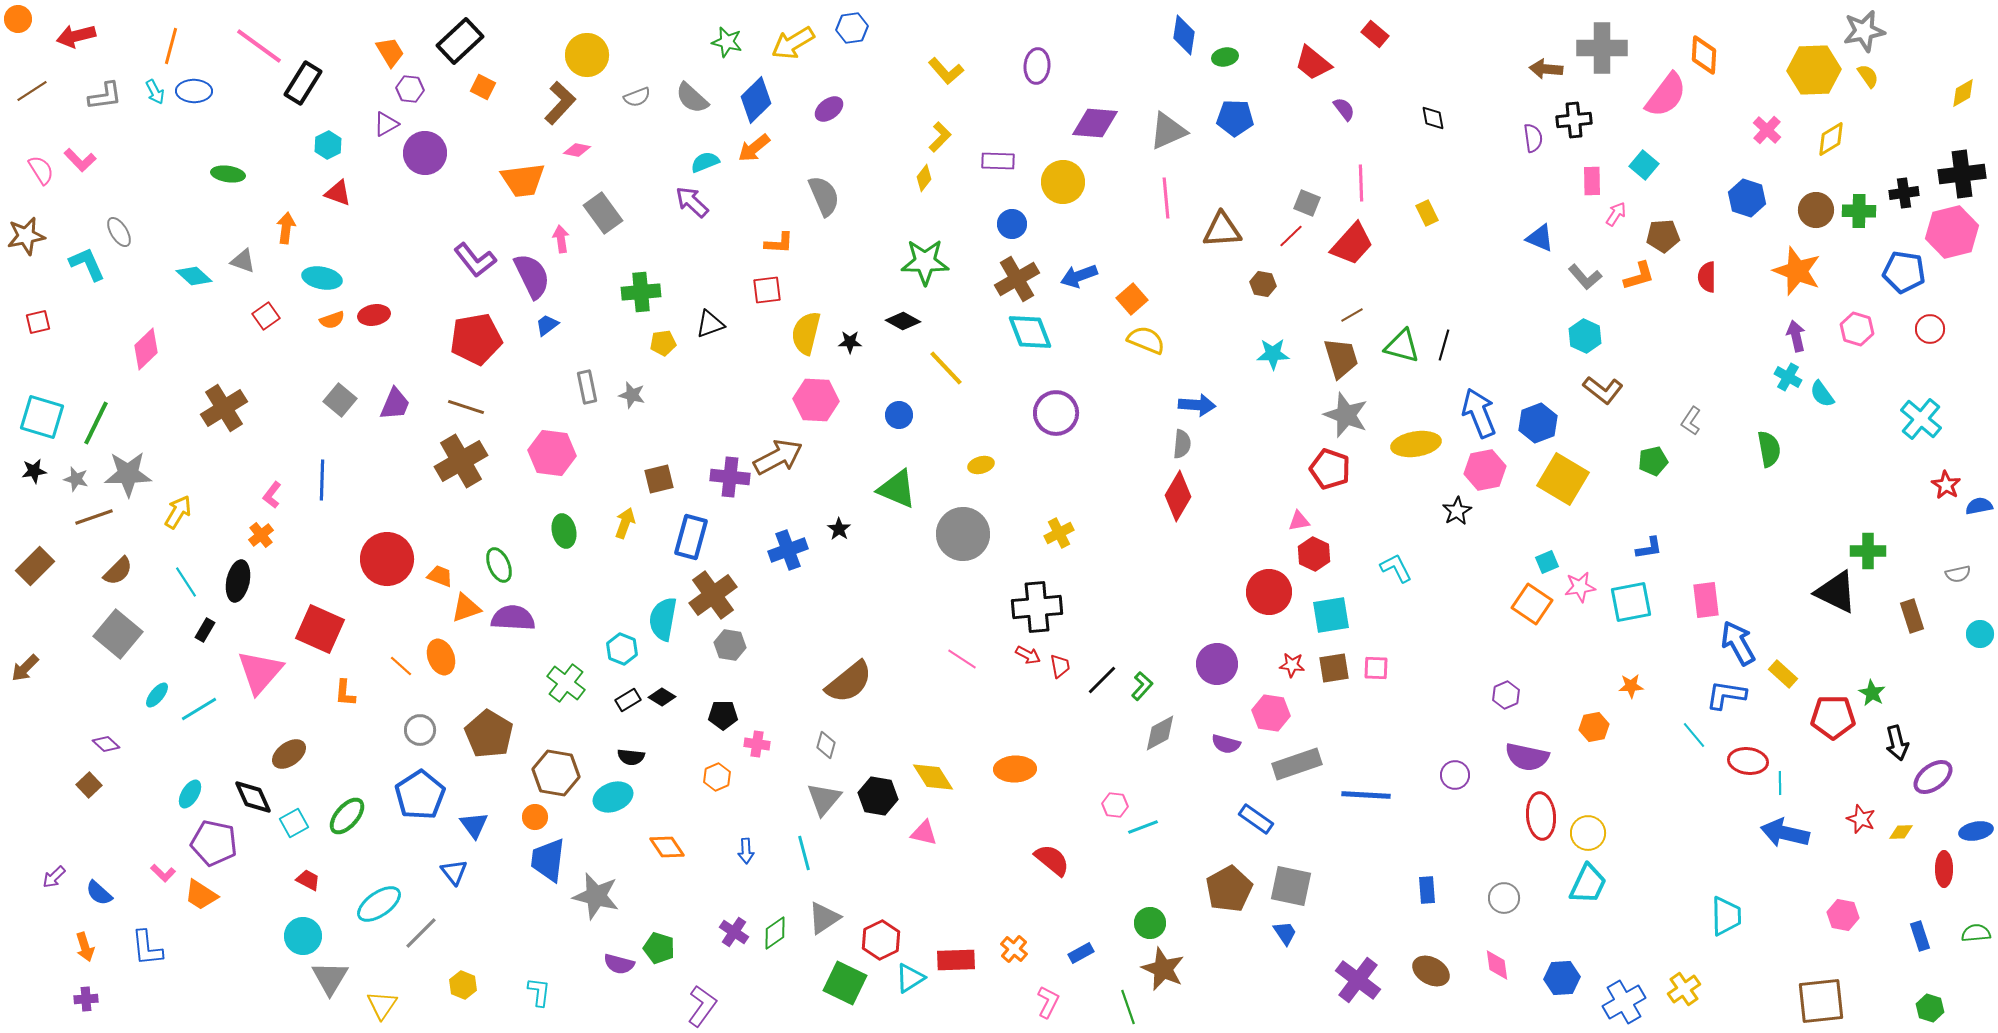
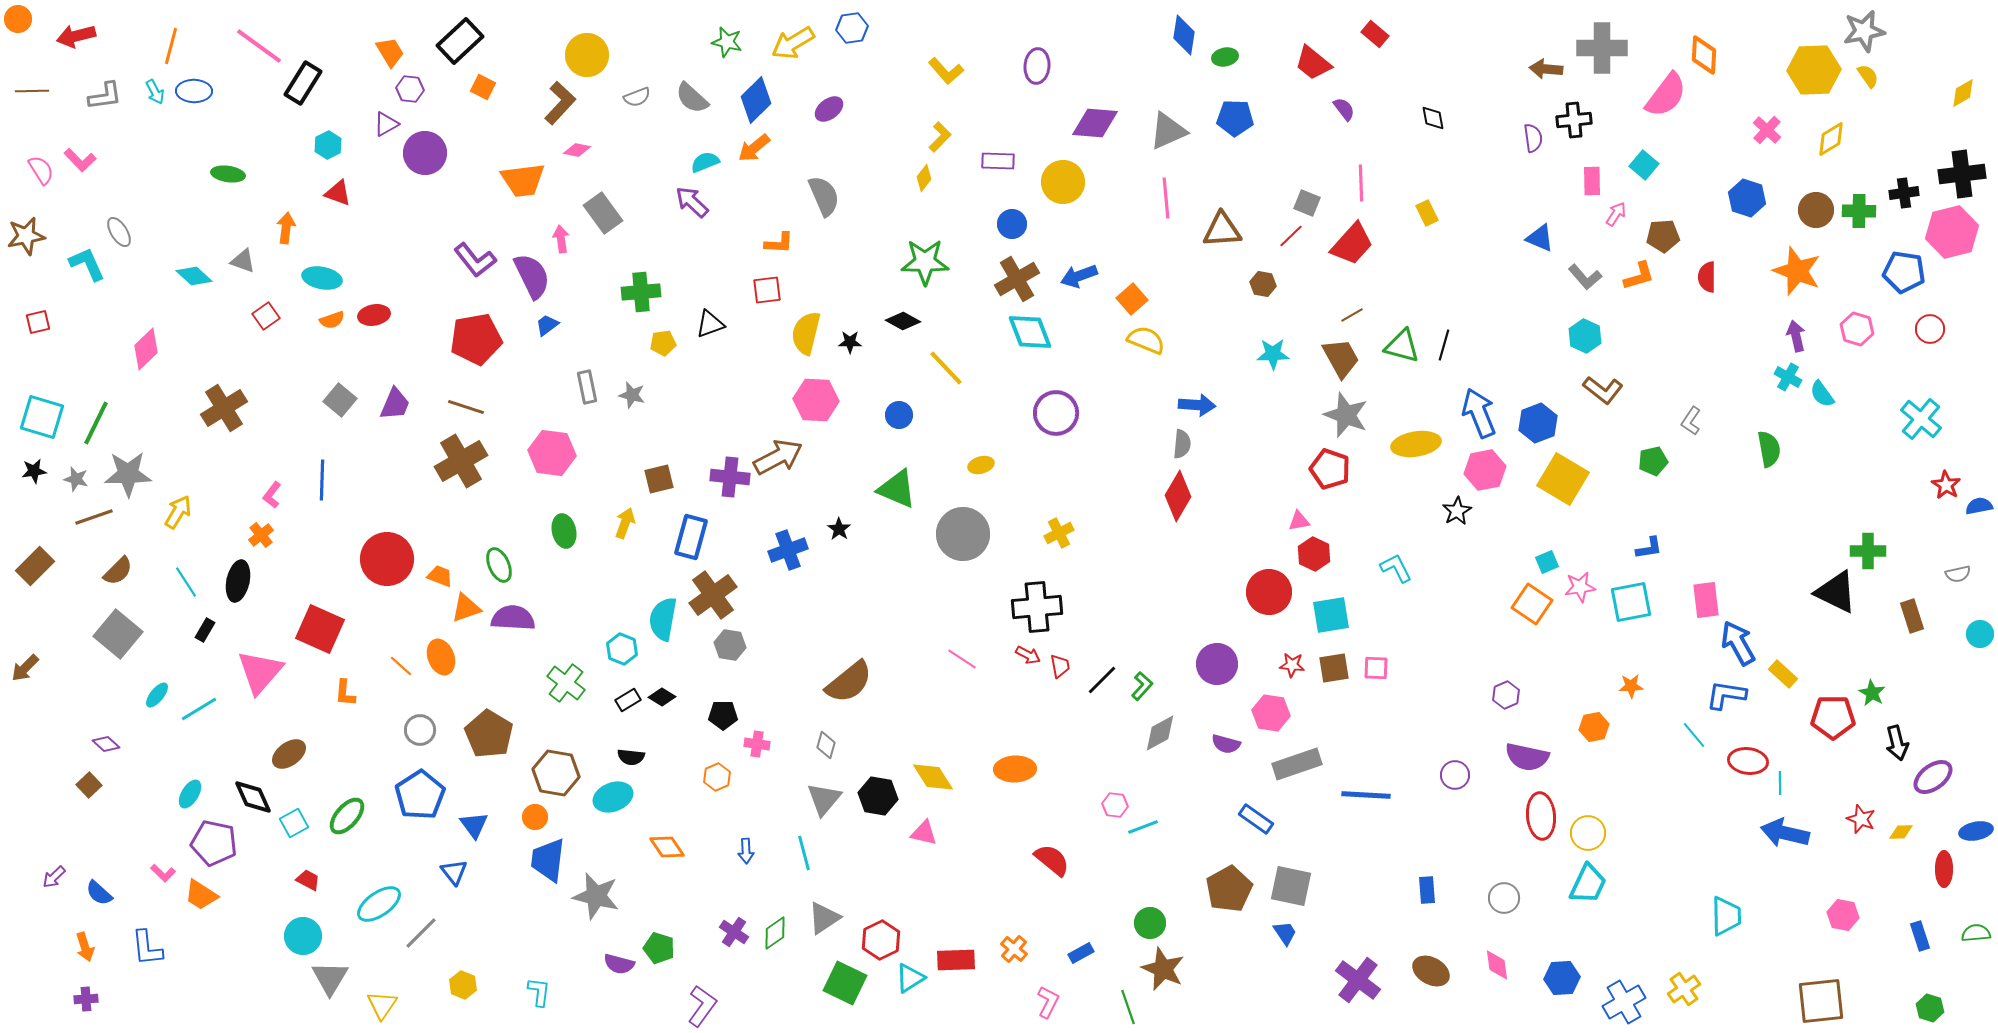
brown line at (32, 91): rotated 32 degrees clockwise
brown trapezoid at (1341, 358): rotated 12 degrees counterclockwise
